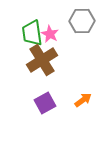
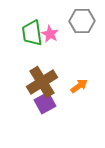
brown cross: moved 22 px down
orange arrow: moved 4 px left, 14 px up
